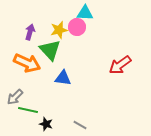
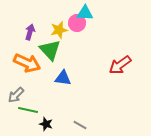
pink circle: moved 4 px up
gray arrow: moved 1 px right, 2 px up
